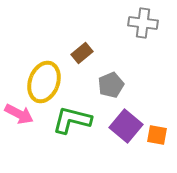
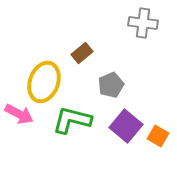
orange square: moved 1 px right, 1 px down; rotated 20 degrees clockwise
